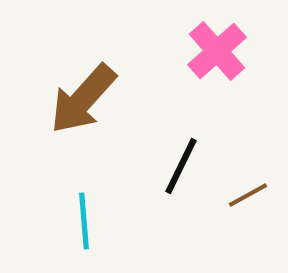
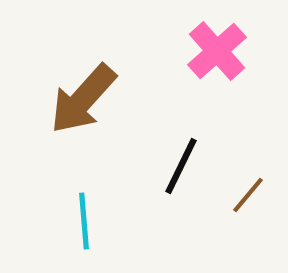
brown line: rotated 21 degrees counterclockwise
